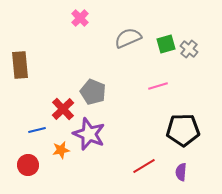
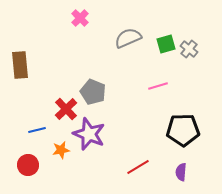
red cross: moved 3 px right
red line: moved 6 px left, 1 px down
